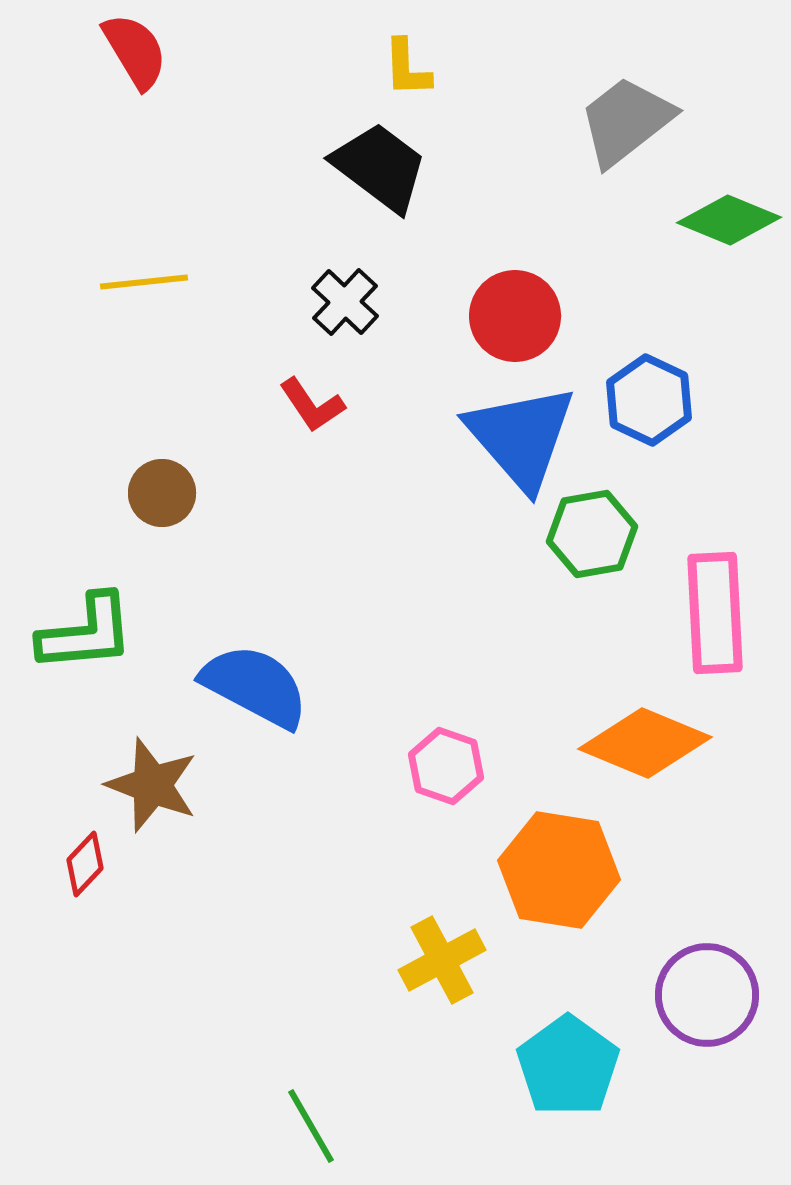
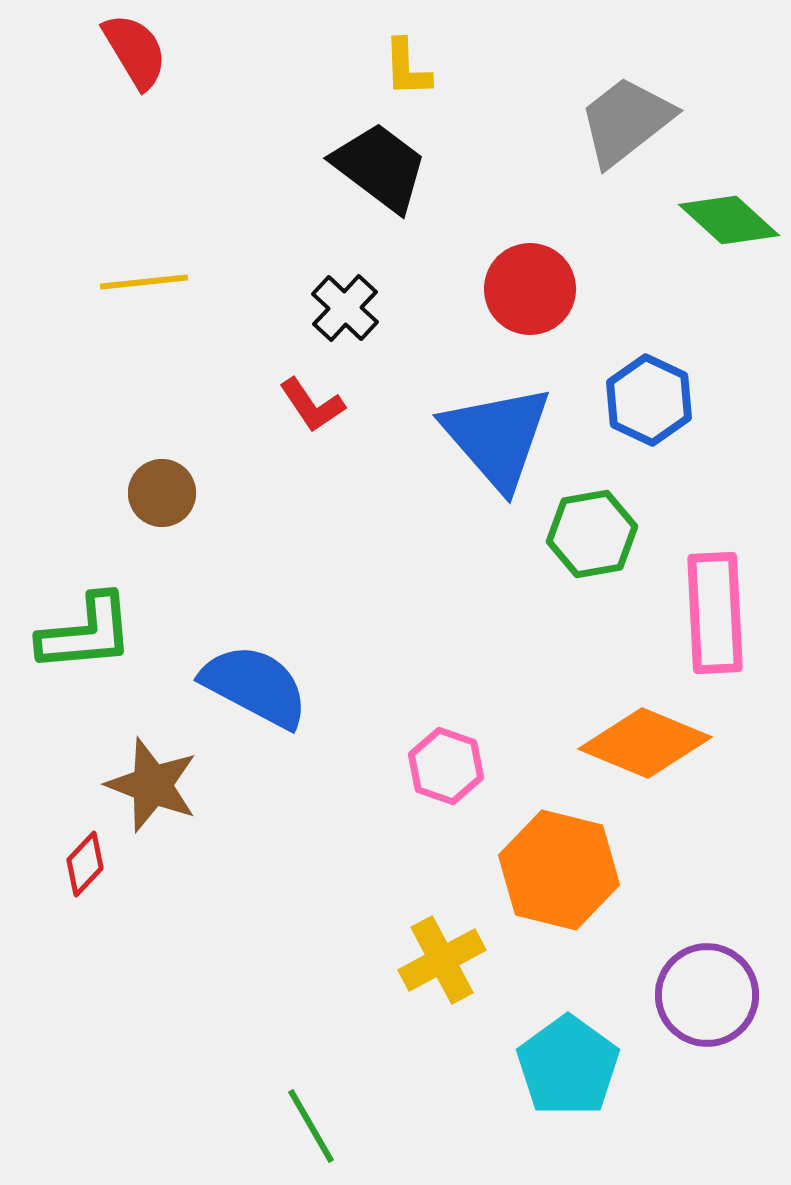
green diamond: rotated 20 degrees clockwise
black cross: moved 6 px down
red circle: moved 15 px right, 27 px up
blue triangle: moved 24 px left
orange hexagon: rotated 5 degrees clockwise
